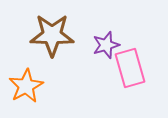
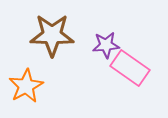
purple star: rotated 12 degrees clockwise
pink rectangle: rotated 39 degrees counterclockwise
